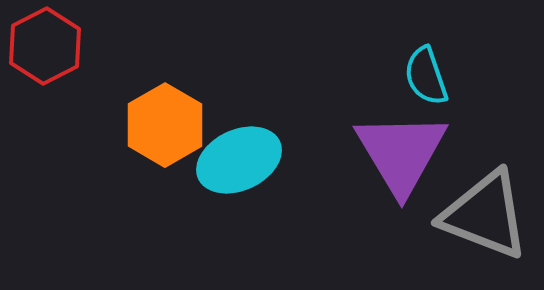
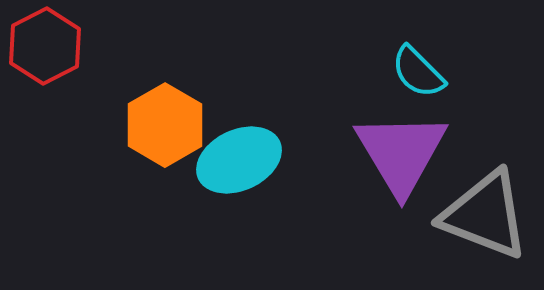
cyan semicircle: moved 8 px left, 4 px up; rotated 26 degrees counterclockwise
